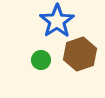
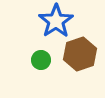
blue star: moved 1 px left
